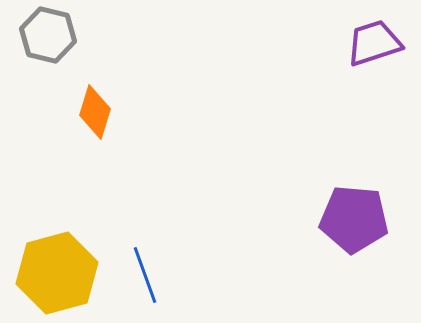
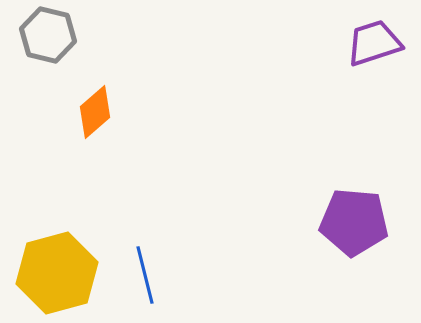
orange diamond: rotated 32 degrees clockwise
purple pentagon: moved 3 px down
blue line: rotated 6 degrees clockwise
